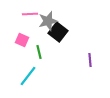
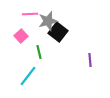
pink square: moved 1 px left, 4 px up; rotated 24 degrees clockwise
